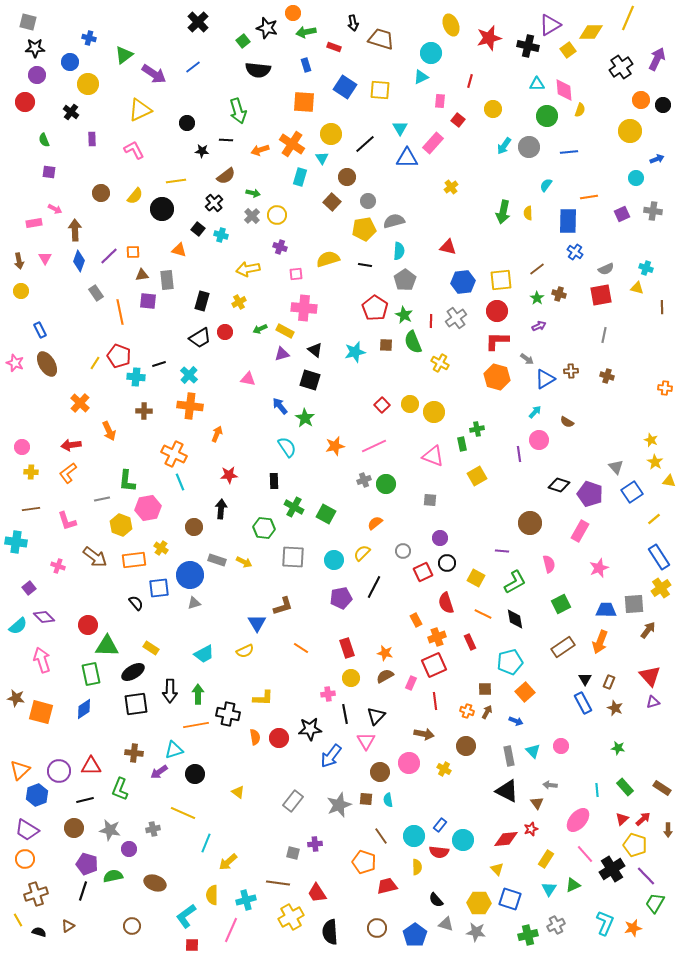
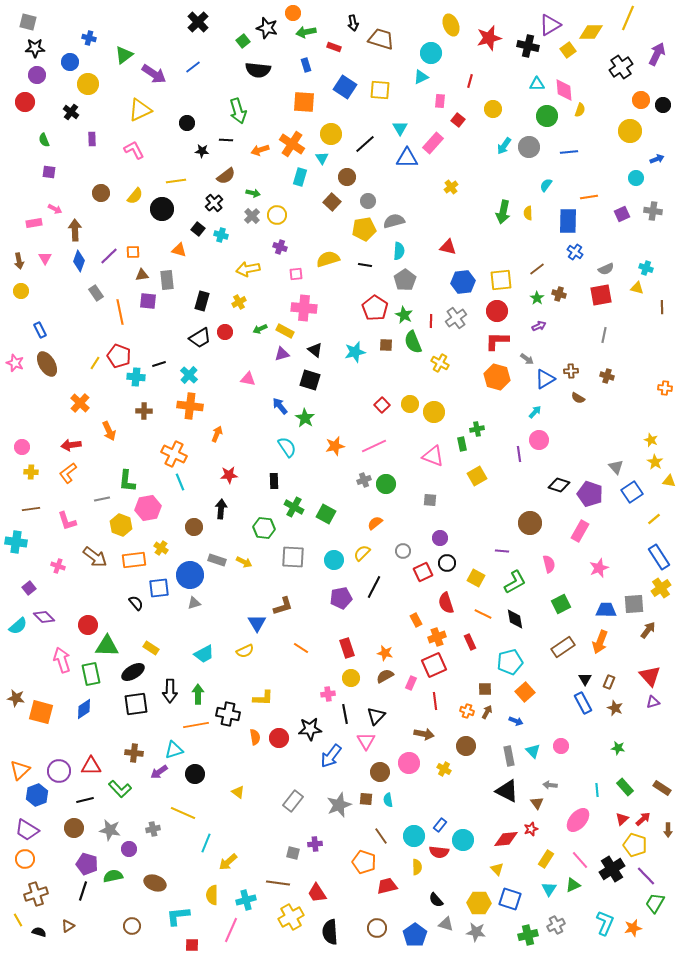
purple arrow at (657, 59): moved 5 px up
brown semicircle at (567, 422): moved 11 px right, 24 px up
pink arrow at (42, 660): moved 20 px right
green L-shape at (120, 789): rotated 65 degrees counterclockwise
pink line at (585, 854): moved 5 px left, 6 px down
cyan L-shape at (186, 916): moved 8 px left; rotated 30 degrees clockwise
